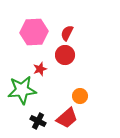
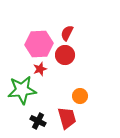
pink hexagon: moved 5 px right, 12 px down
red trapezoid: rotated 65 degrees counterclockwise
